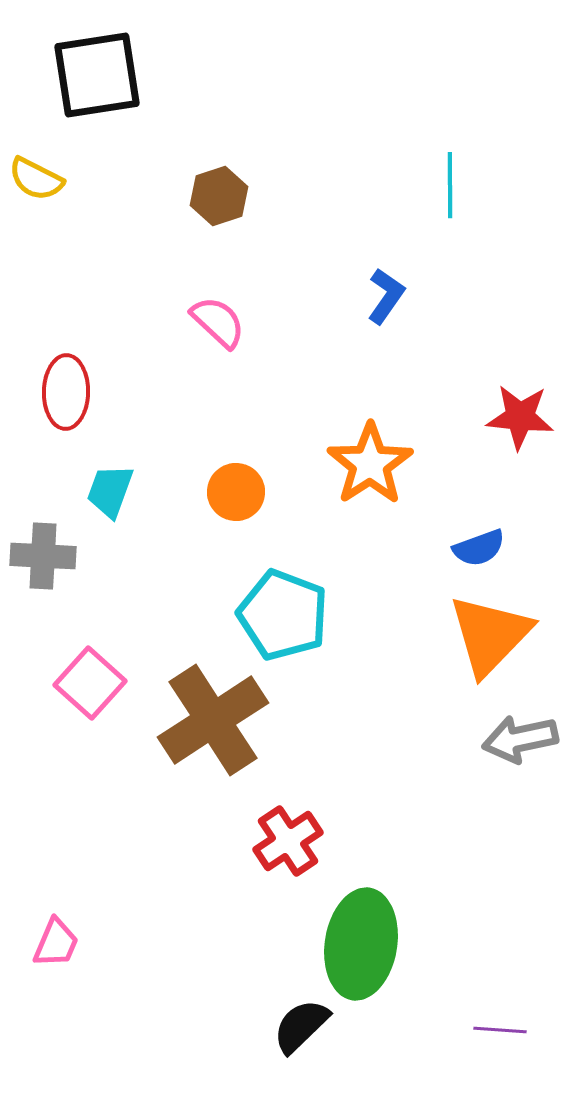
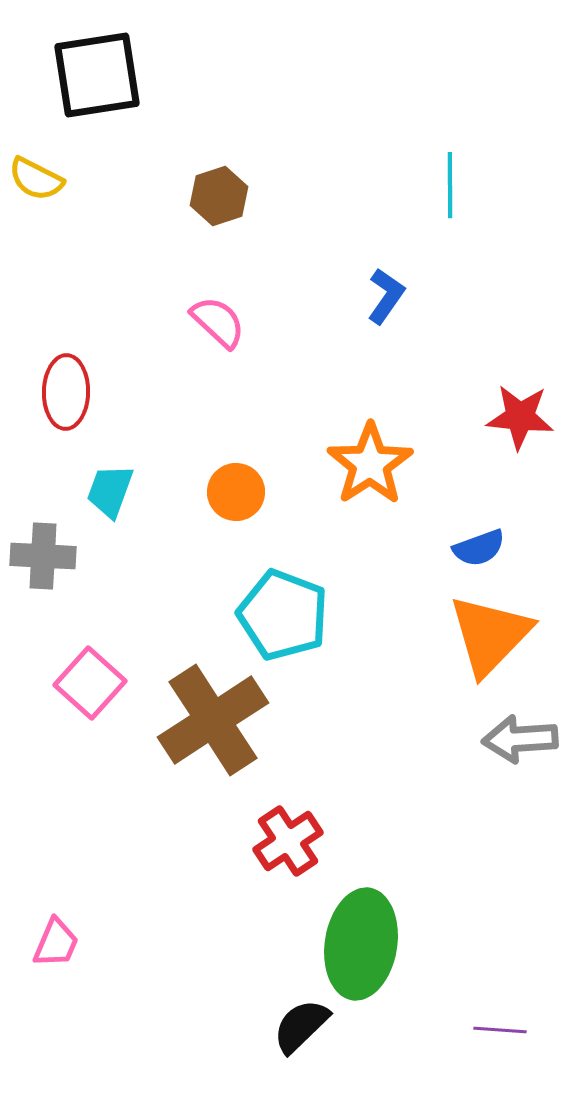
gray arrow: rotated 8 degrees clockwise
